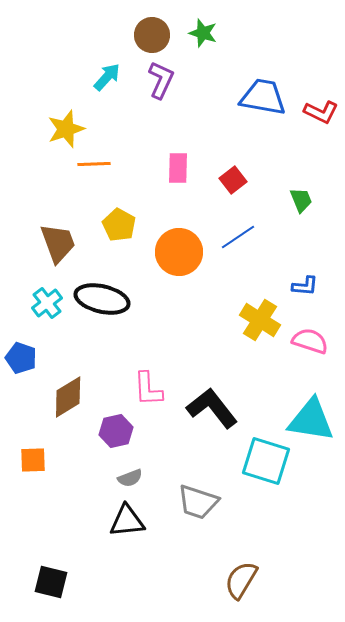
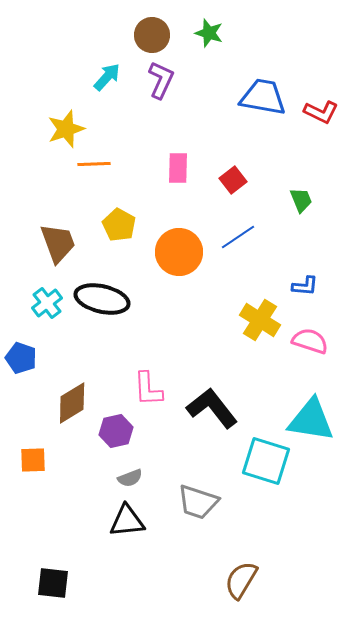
green star: moved 6 px right
brown diamond: moved 4 px right, 6 px down
black square: moved 2 px right, 1 px down; rotated 8 degrees counterclockwise
